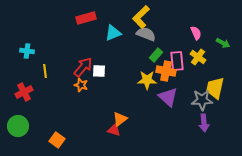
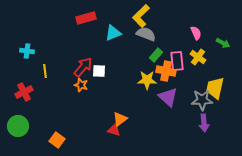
yellow L-shape: moved 1 px up
